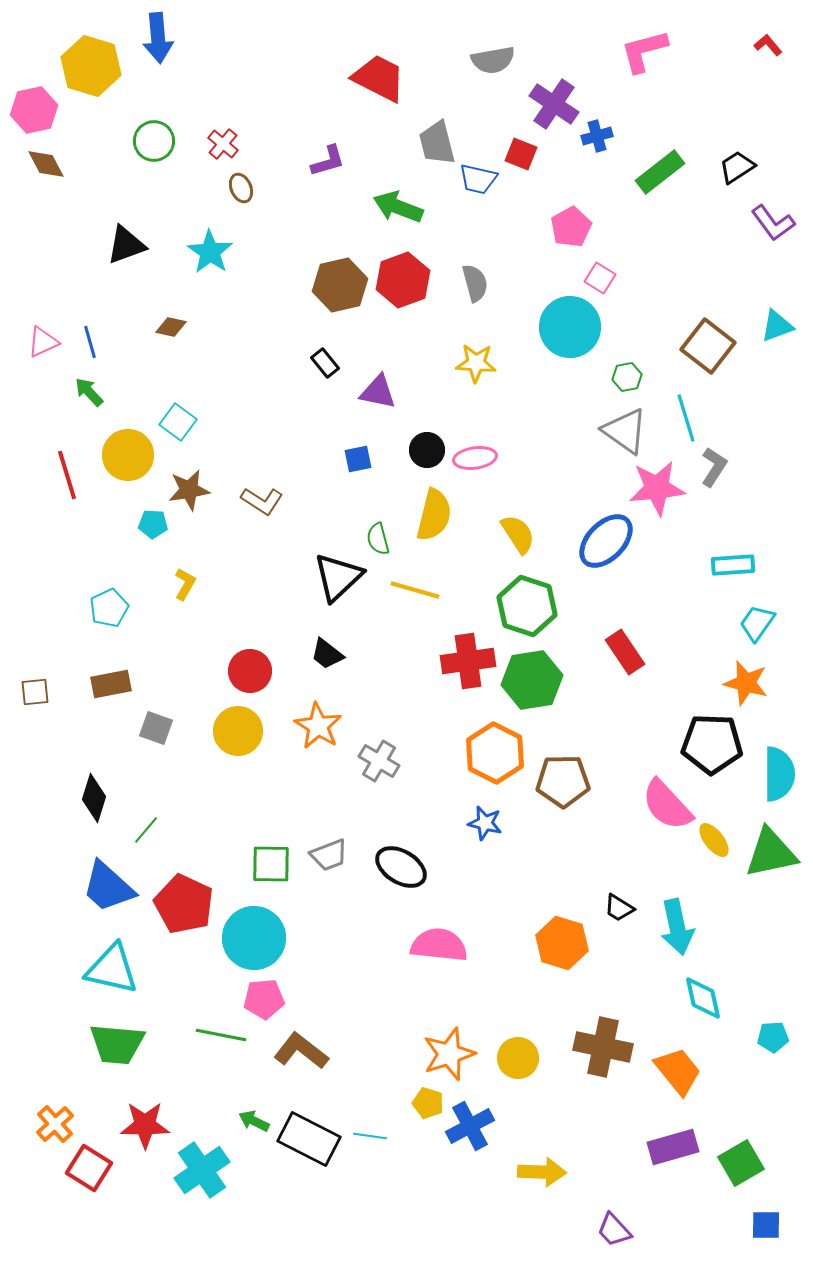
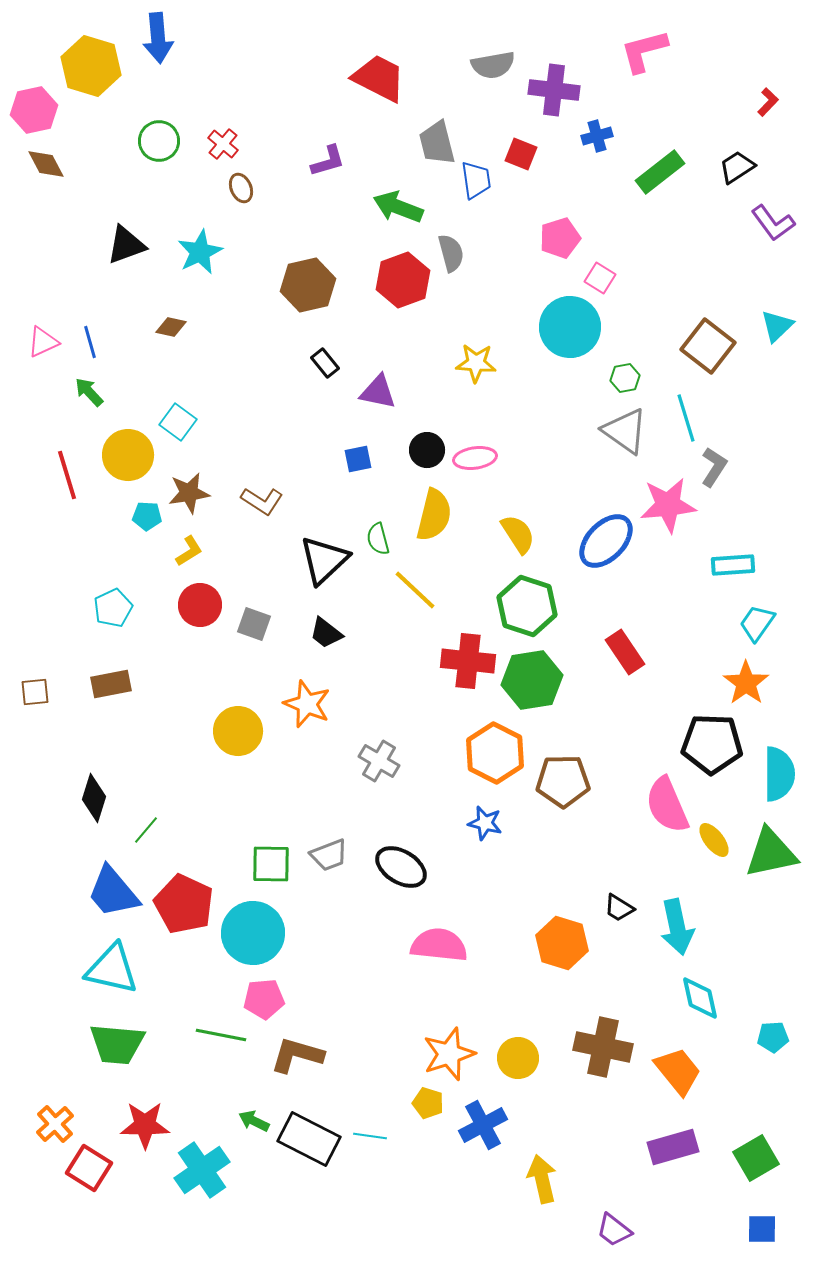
red L-shape at (768, 45): moved 57 px down; rotated 84 degrees clockwise
gray semicircle at (493, 60): moved 5 px down
purple cross at (554, 104): moved 14 px up; rotated 27 degrees counterclockwise
green circle at (154, 141): moved 5 px right
blue trapezoid at (478, 179): moved 2 px left, 1 px down; rotated 111 degrees counterclockwise
pink pentagon at (571, 227): moved 11 px left, 11 px down; rotated 12 degrees clockwise
cyan star at (210, 252): moved 10 px left; rotated 12 degrees clockwise
gray semicircle at (475, 283): moved 24 px left, 30 px up
brown hexagon at (340, 285): moved 32 px left
cyan triangle at (777, 326): rotated 24 degrees counterclockwise
green hexagon at (627, 377): moved 2 px left, 1 px down
pink star at (657, 488): moved 11 px right, 17 px down
brown star at (189, 490): moved 3 px down
cyan pentagon at (153, 524): moved 6 px left, 8 px up
black triangle at (338, 577): moved 14 px left, 17 px up
yellow L-shape at (185, 584): moved 4 px right, 33 px up; rotated 28 degrees clockwise
yellow line at (415, 590): rotated 27 degrees clockwise
cyan pentagon at (109, 608): moved 4 px right
black trapezoid at (327, 654): moved 1 px left, 21 px up
red cross at (468, 661): rotated 14 degrees clockwise
red circle at (250, 671): moved 50 px left, 66 px up
orange star at (746, 683): rotated 21 degrees clockwise
orange star at (318, 726): moved 11 px left, 22 px up; rotated 9 degrees counterclockwise
gray square at (156, 728): moved 98 px right, 104 px up
pink semicircle at (667, 805): rotated 20 degrees clockwise
blue trapezoid at (108, 887): moved 5 px right, 5 px down; rotated 8 degrees clockwise
cyan circle at (254, 938): moved 1 px left, 5 px up
cyan diamond at (703, 998): moved 3 px left
brown L-shape at (301, 1051): moved 4 px left, 4 px down; rotated 22 degrees counterclockwise
blue cross at (470, 1126): moved 13 px right, 1 px up
green square at (741, 1163): moved 15 px right, 5 px up
yellow arrow at (542, 1172): moved 7 px down; rotated 105 degrees counterclockwise
blue square at (766, 1225): moved 4 px left, 4 px down
purple trapezoid at (614, 1230): rotated 9 degrees counterclockwise
